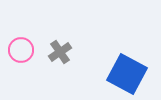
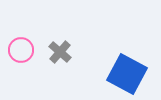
gray cross: rotated 15 degrees counterclockwise
